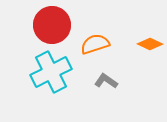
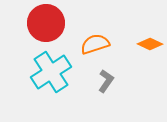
red circle: moved 6 px left, 2 px up
cyan cross: rotated 6 degrees counterclockwise
gray L-shape: rotated 90 degrees clockwise
